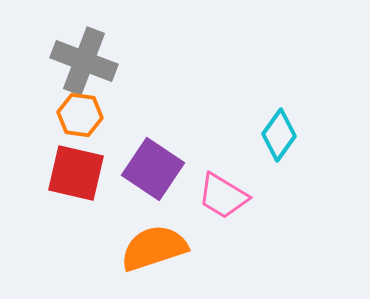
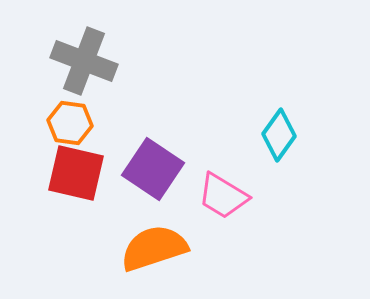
orange hexagon: moved 10 px left, 8 px down
